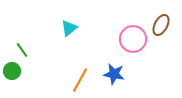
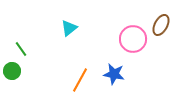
green line: moved 1 px left, 1 px up
